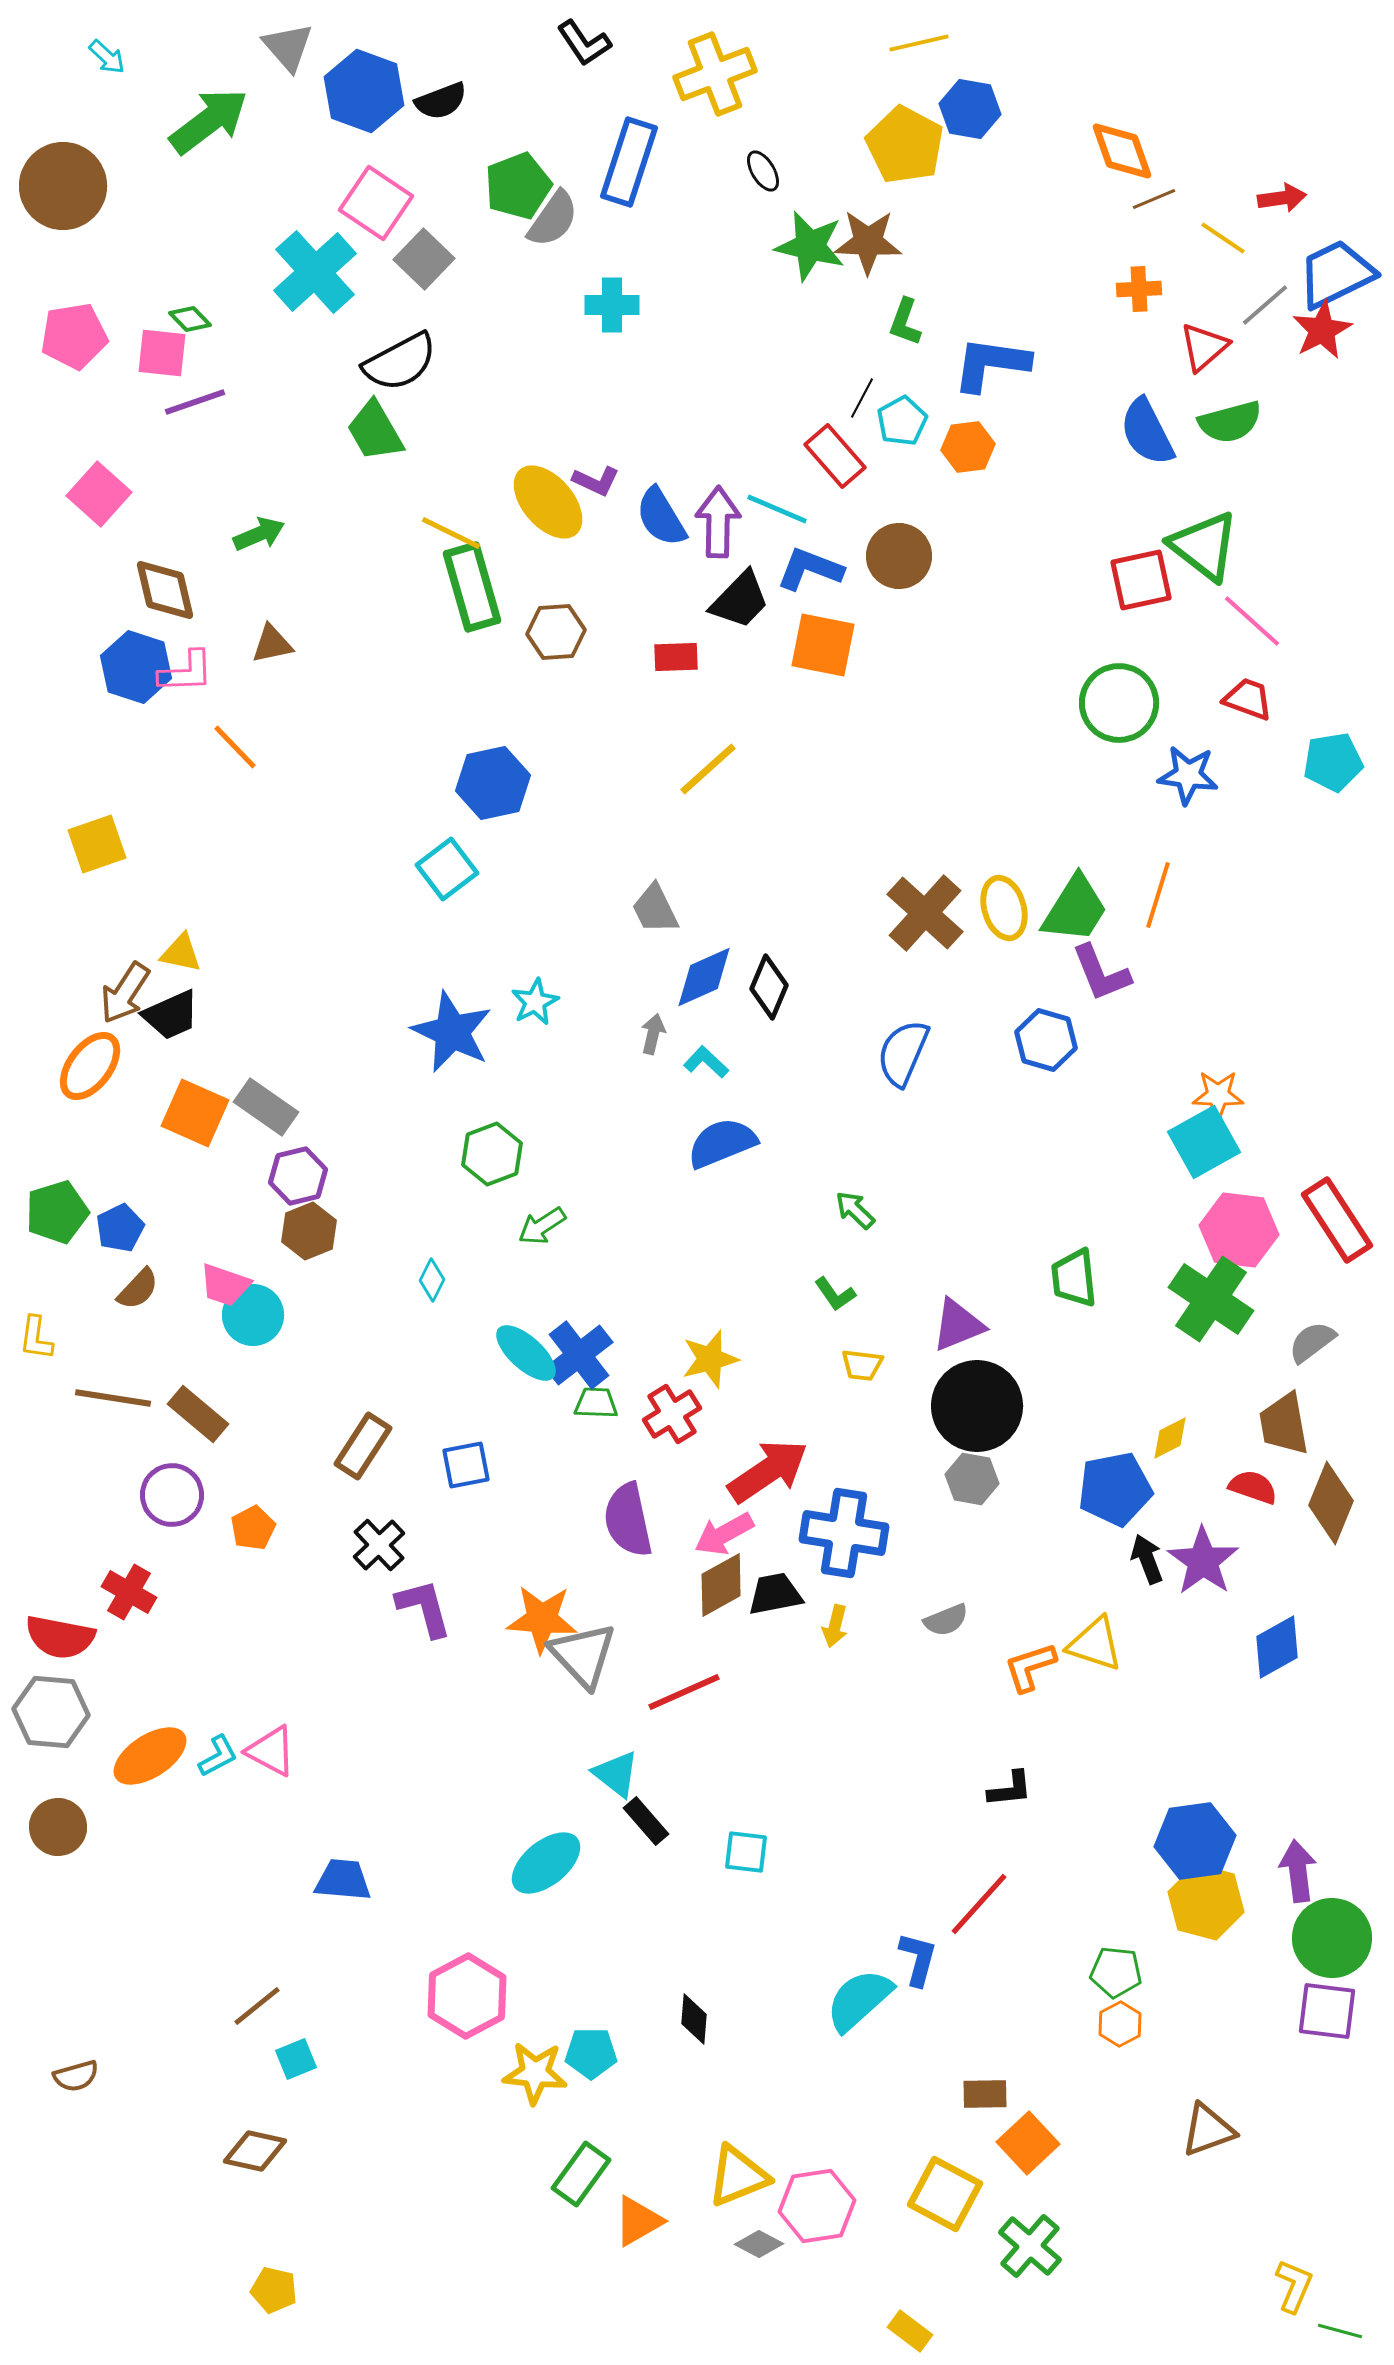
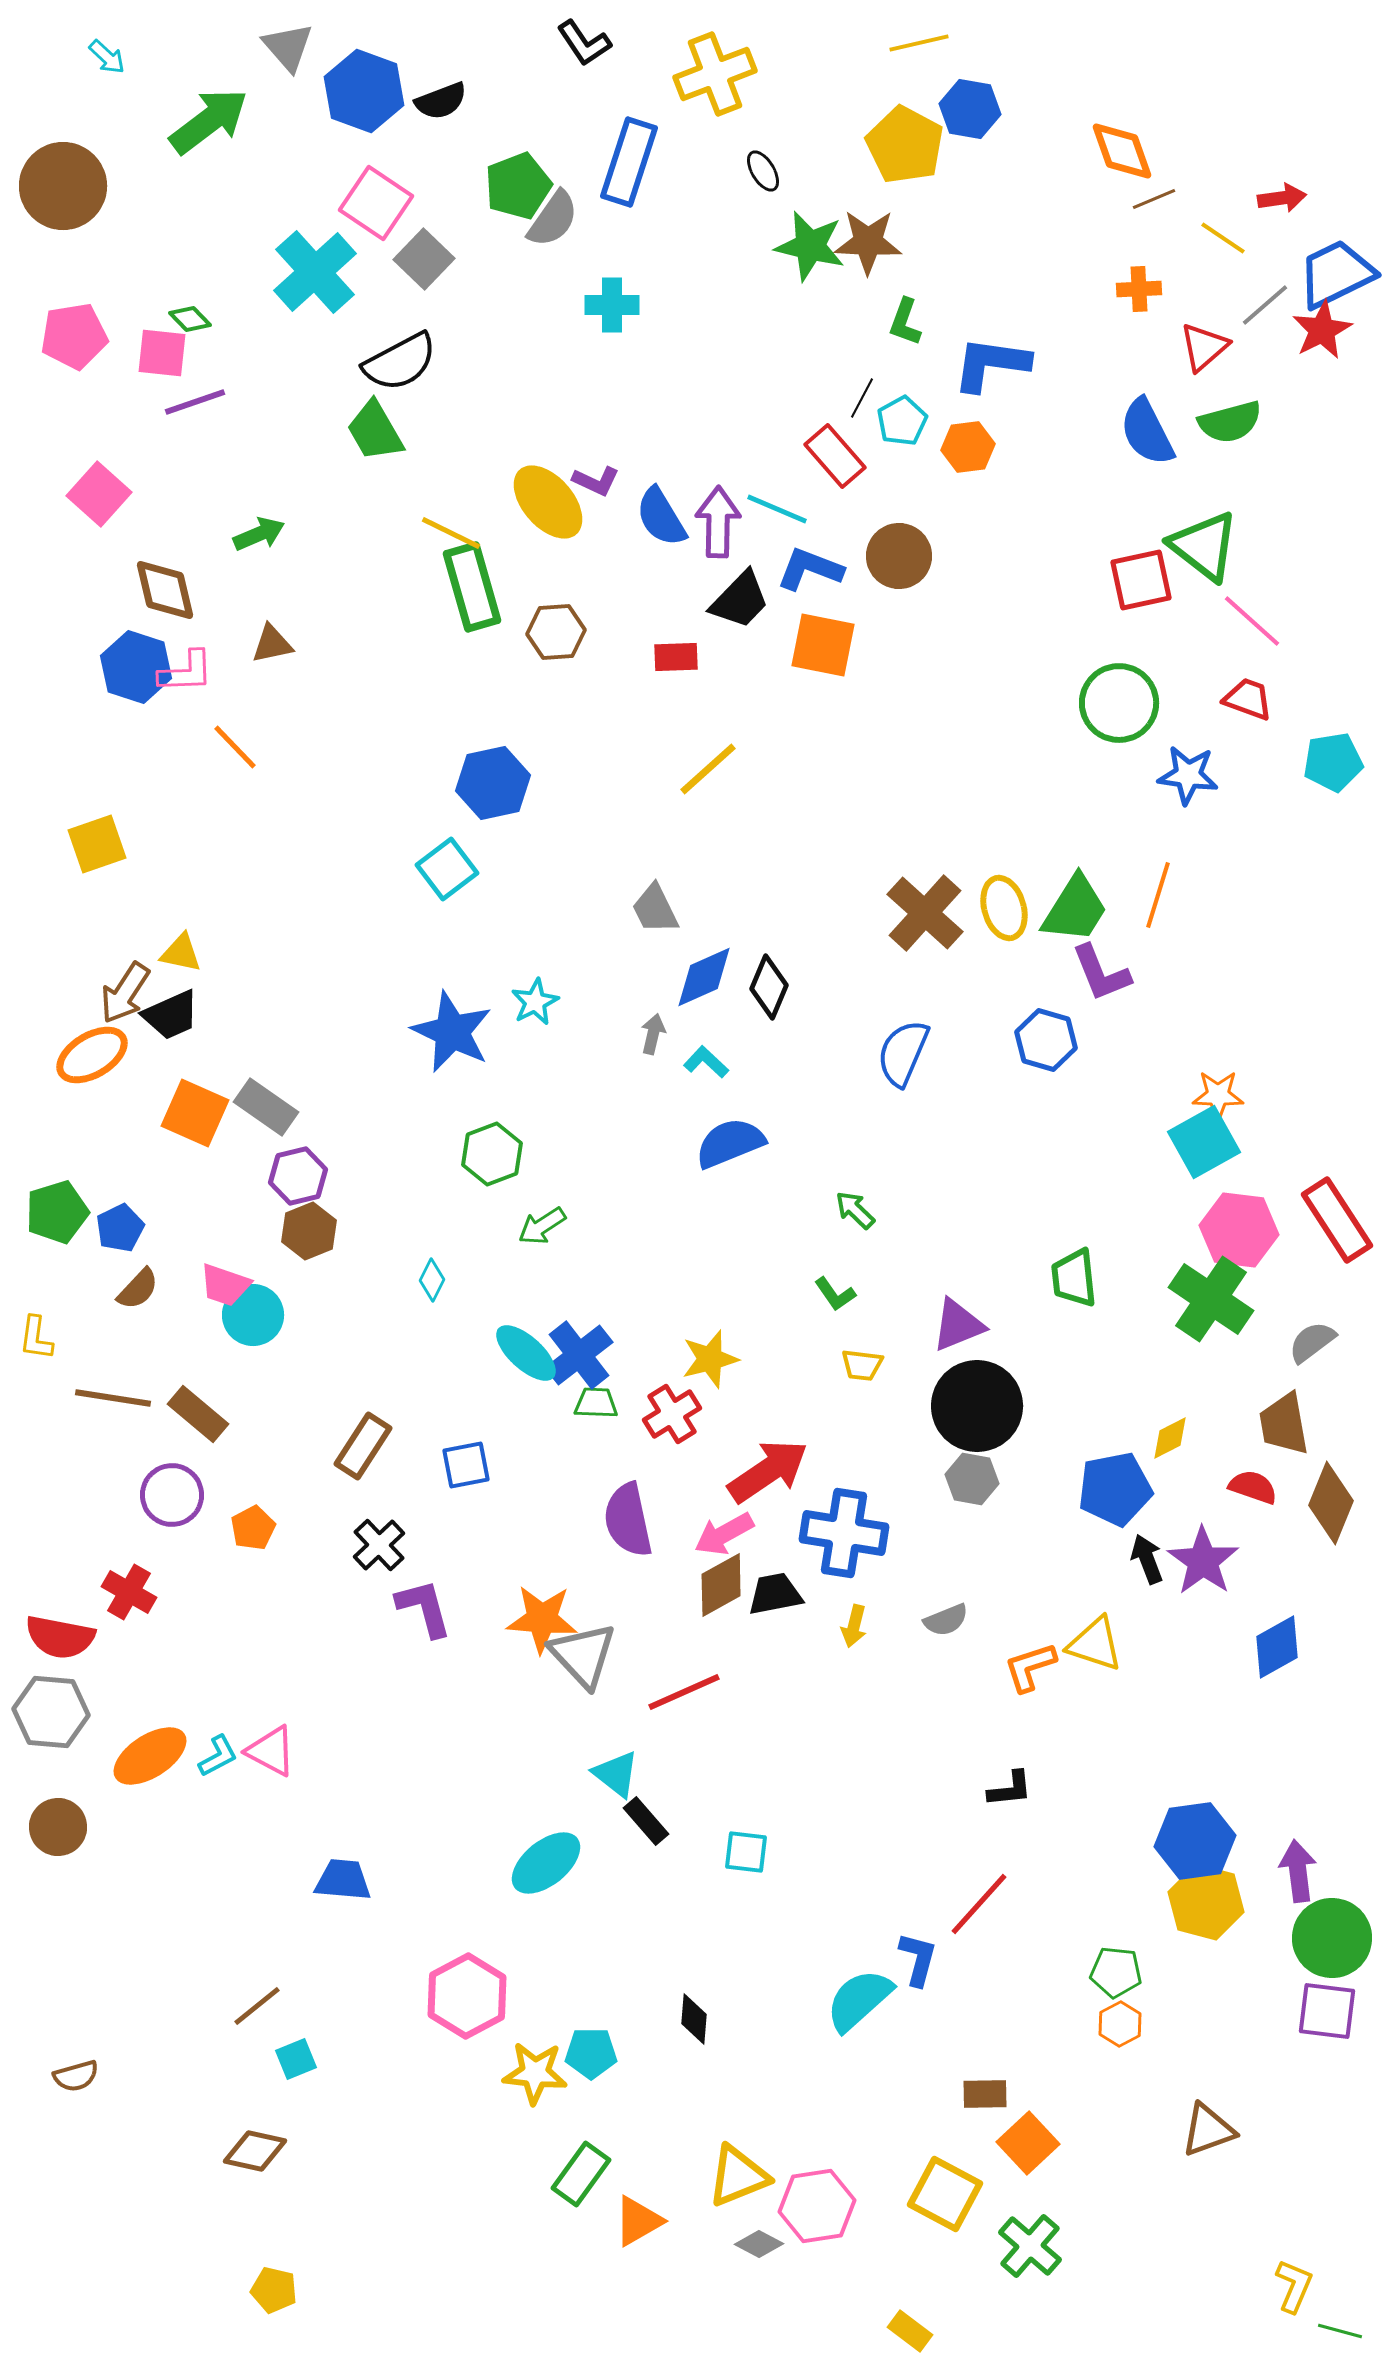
orange ellipse at (90, 1066): moved 2 px right, 11 px up; rotated 22 degrees clockwise
blue semicircle at (722, 1143): moved 8 px right
yellow arrow at (835, 1626): moved 19 px right
